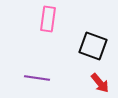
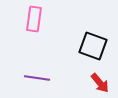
pink rectangle: moved 14 px left
